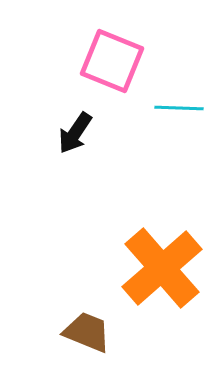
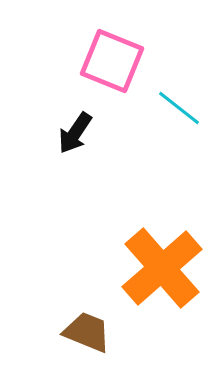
cyan line: rotated 36 degrees clockwise
